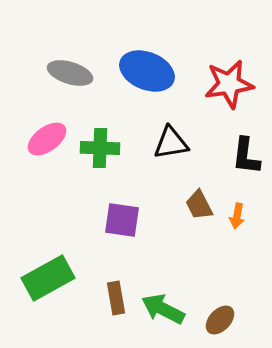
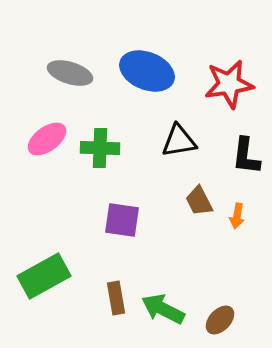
black triangle: moved 8 px right, 2 px up
brown trapezoid: moved 4 px up
green rectangle: moved 4 px left, 2 px up
